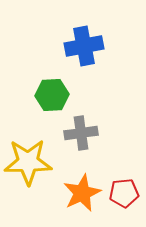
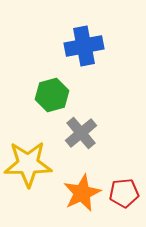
green hexagon: rotated 12 degrees counterclockwise
gray cross: rotated 32 degrees counterclockwise
yellow star: moved 2 px down
